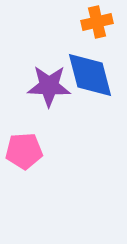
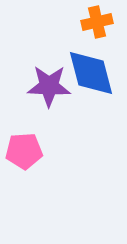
blue diamond: moved 1 px right, 2 px up
